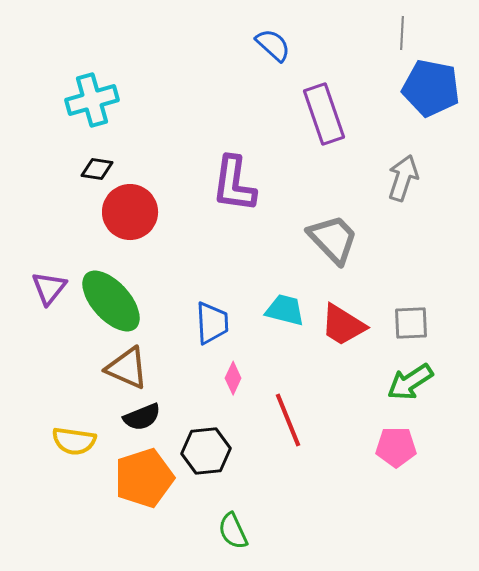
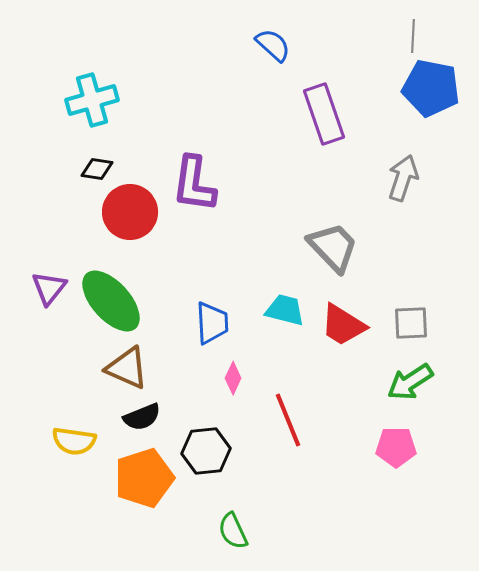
gray line: moved 11 px right, 3 px down
purple L-shape: moved 40 px left
gray trapezoid: moved 8 px down
